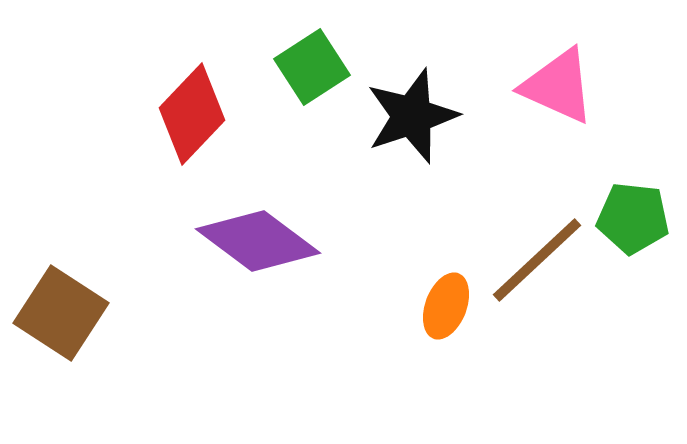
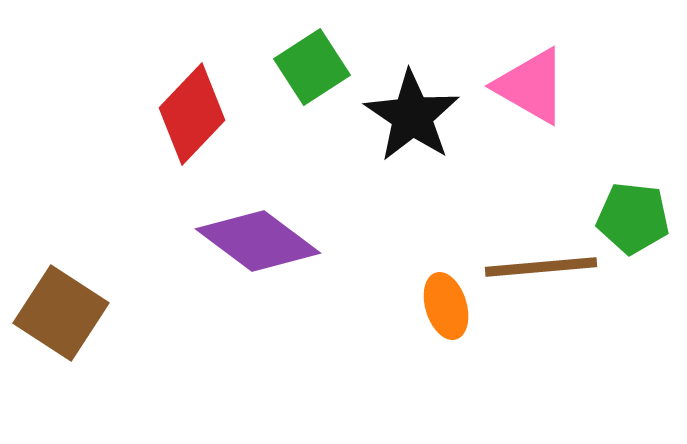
pink triangle: moved 27 px left; rotated 6 degrees clockwise
black star: rotated 20 degrees counterclockwise
brown line: moved 4 px right, 7 px down; rotated 38 degrees clockwise
orange ellipse: rotated 38 degrees counterclockwise
